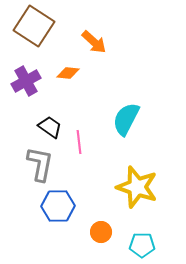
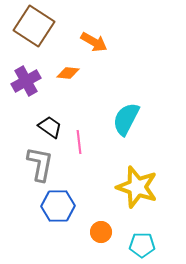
orange arrow: rotated 12 degrees counterclockwise
